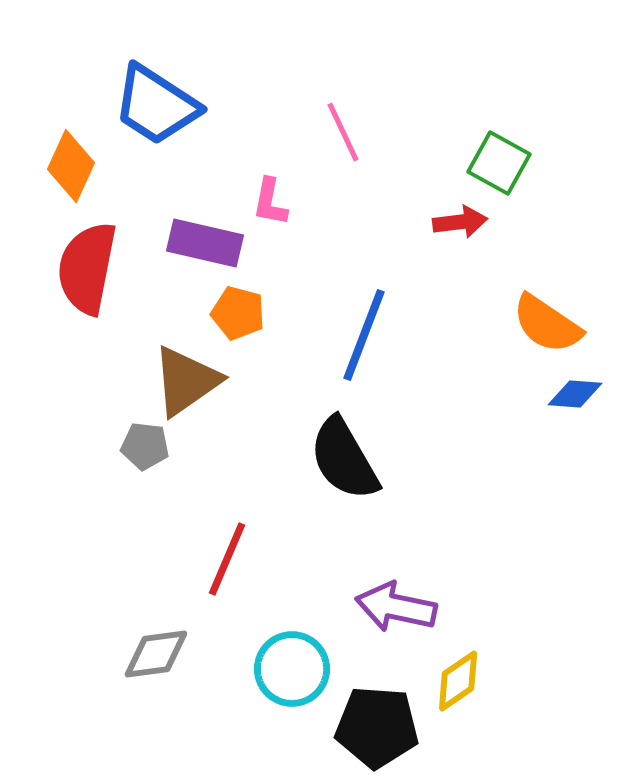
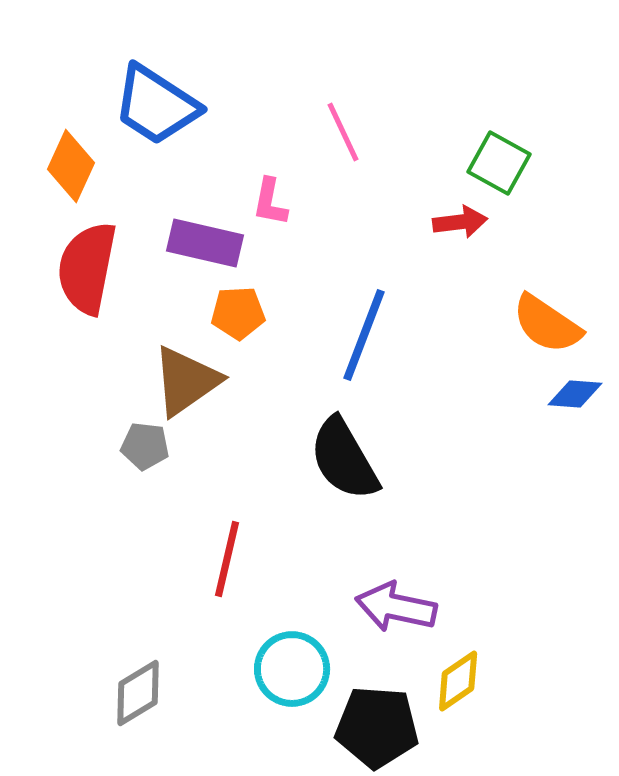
orange pentagon: rotated 18 degrees counterclockwise
red line: rotated 10 degrees counterclockwise
gray diamond: moved 18 px left, 39 px down; rotated 24 degrees counterclockwise
